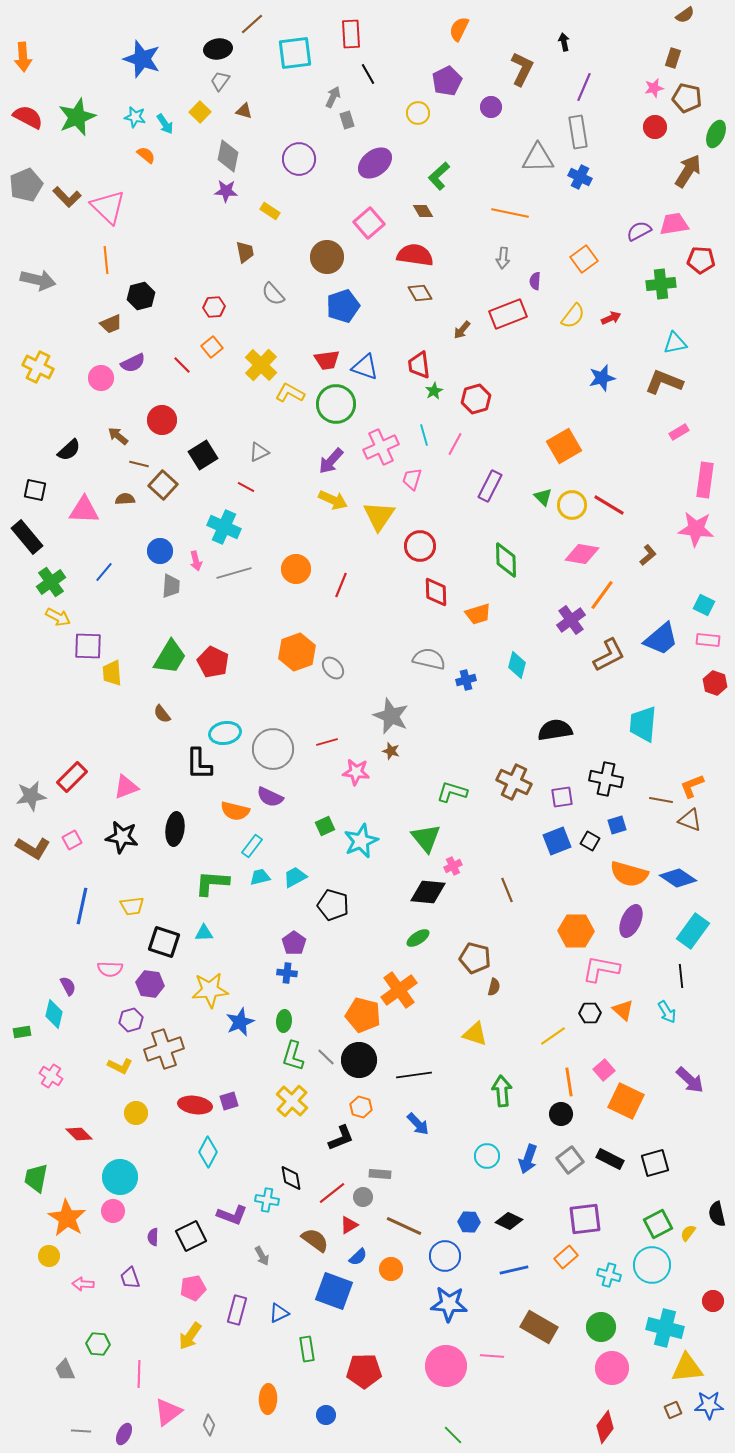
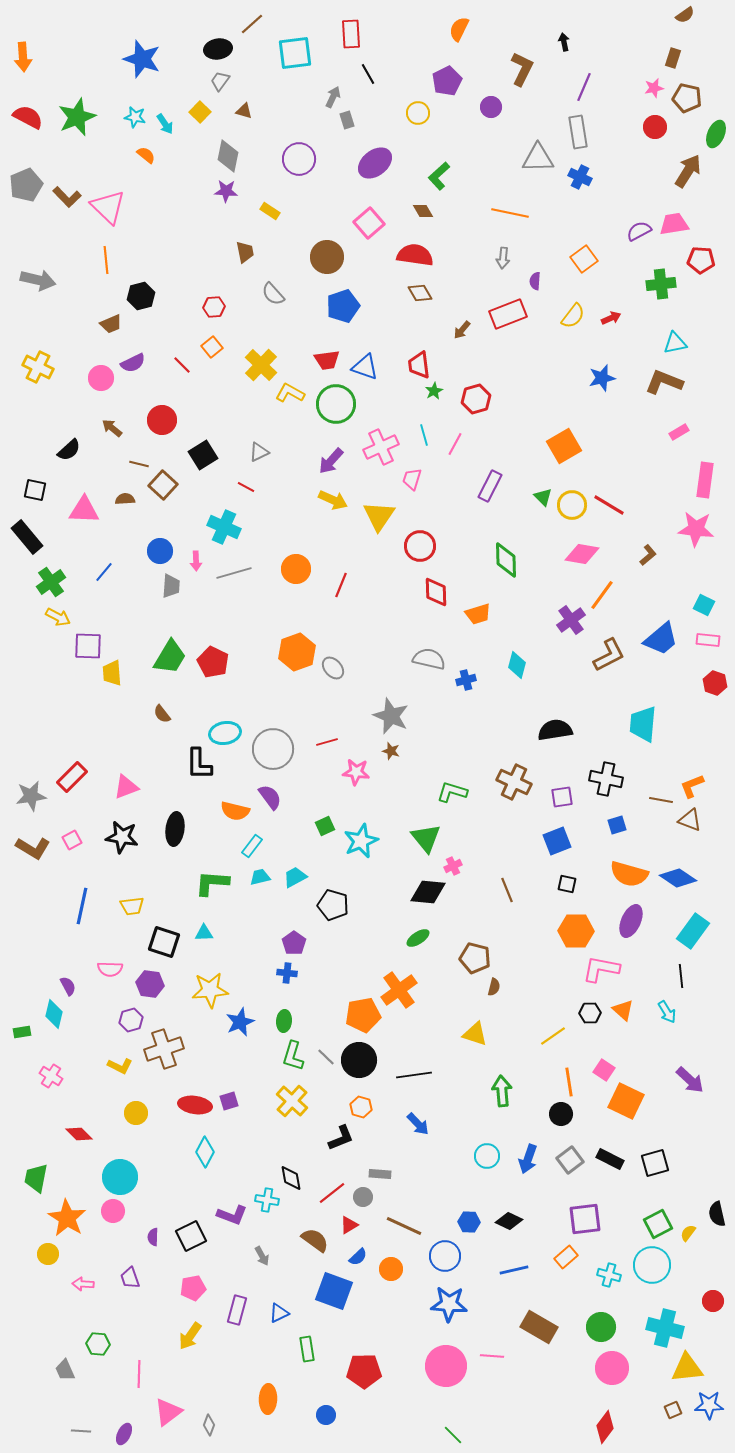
brown arrow at (118, 436): moved 6 px left, 8 px up
pink arrow at (196, 561): rotated 12 degrees clockwise
purple semicircle at (270, 797): rotated 152 degrees counterclockwise
black square at (590, 841): moved 23 px left, 43 px down; rotated 18 degrees counterclockwise
orange pentagon at (363, 1015): rotated 24 degrees counterclockwise
pink square at (604, 1070): rotated 15 degrees counterclockwise
cyan diamond at (208, 1152): moved 3 px left
yellow circle at (49, 1256): moved 1 px left, 2 px up
